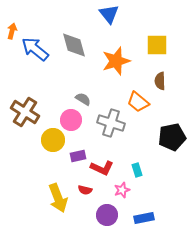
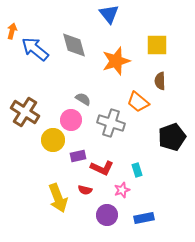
black pentagon: rotated 8 degrees counterclockwise
